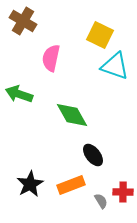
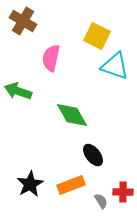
yellow square: moved 3 px left, 1 px down
green arrow: moved 1 px left, 3 px up
